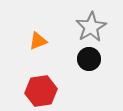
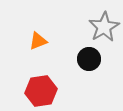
gray star: moved 13 px right
